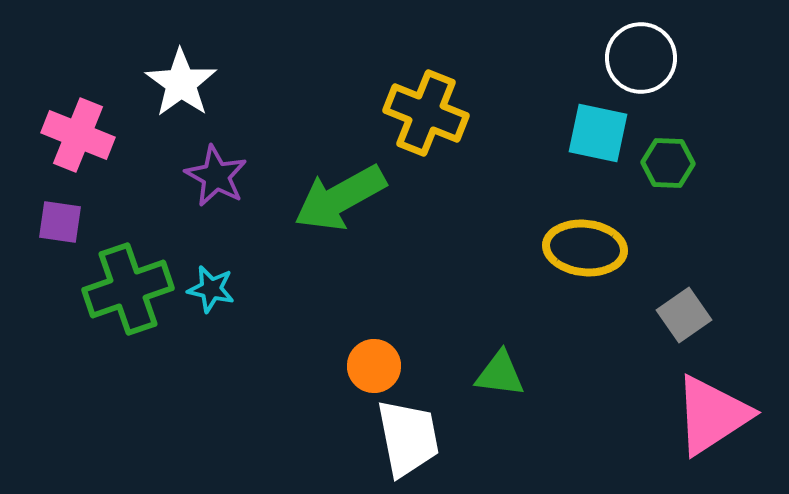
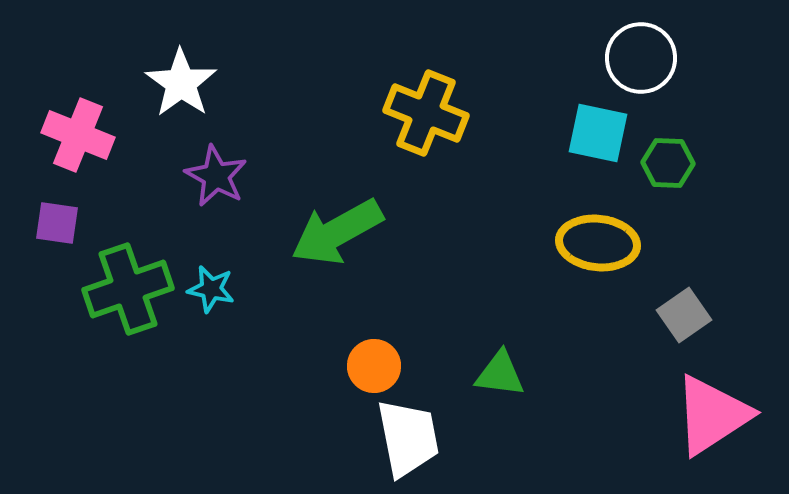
green arrow: moved 3 px left, 34 px down
purple square: moved 3 px left, 1 px down
yellow ellipse: moved 13 px right, 5 px up
